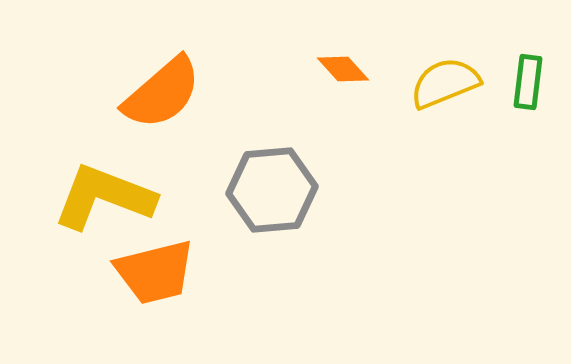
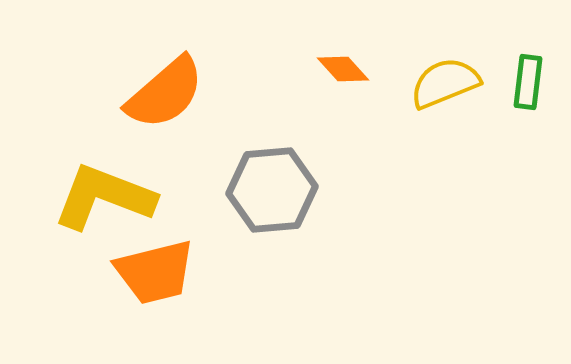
orange semicircle: moved 3 px right
